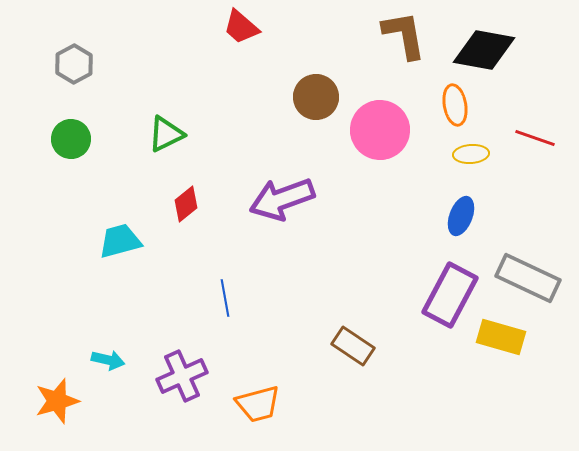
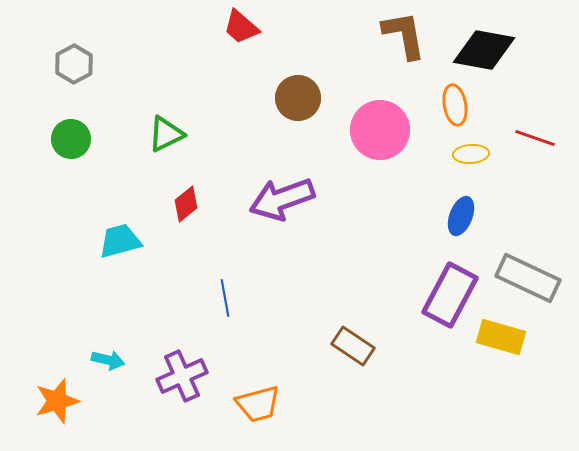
brown circle: moved 18 px left, 1 px down
